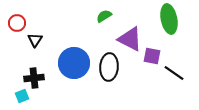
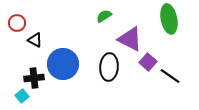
black triangle: rotated 35 degrees counterclockwise
purple square: moved 4 px left, 6 px down; rotated 30 degrees clockwise
blue circle: moved 11 px left, 1 px down
black line: moved 4 px left, 3 px down
cyan square: rotated 16 degrees counterclockwise
